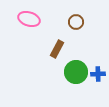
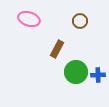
brown circle: moved 4 px right, 1 px up
blue cross: moved 1 px down
